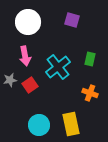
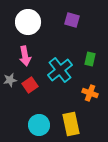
cyan cross: moved 2 px right, 3 px down
